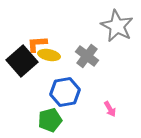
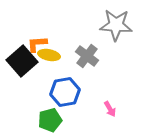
gray star: moved 1 px left, 1 px up; rotated 24 degrees counterclockwise
